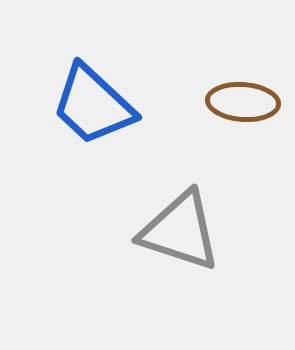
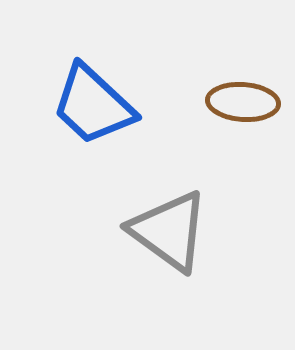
gray triangle: moved 11 px left; rotated 18 degrees clockwise
